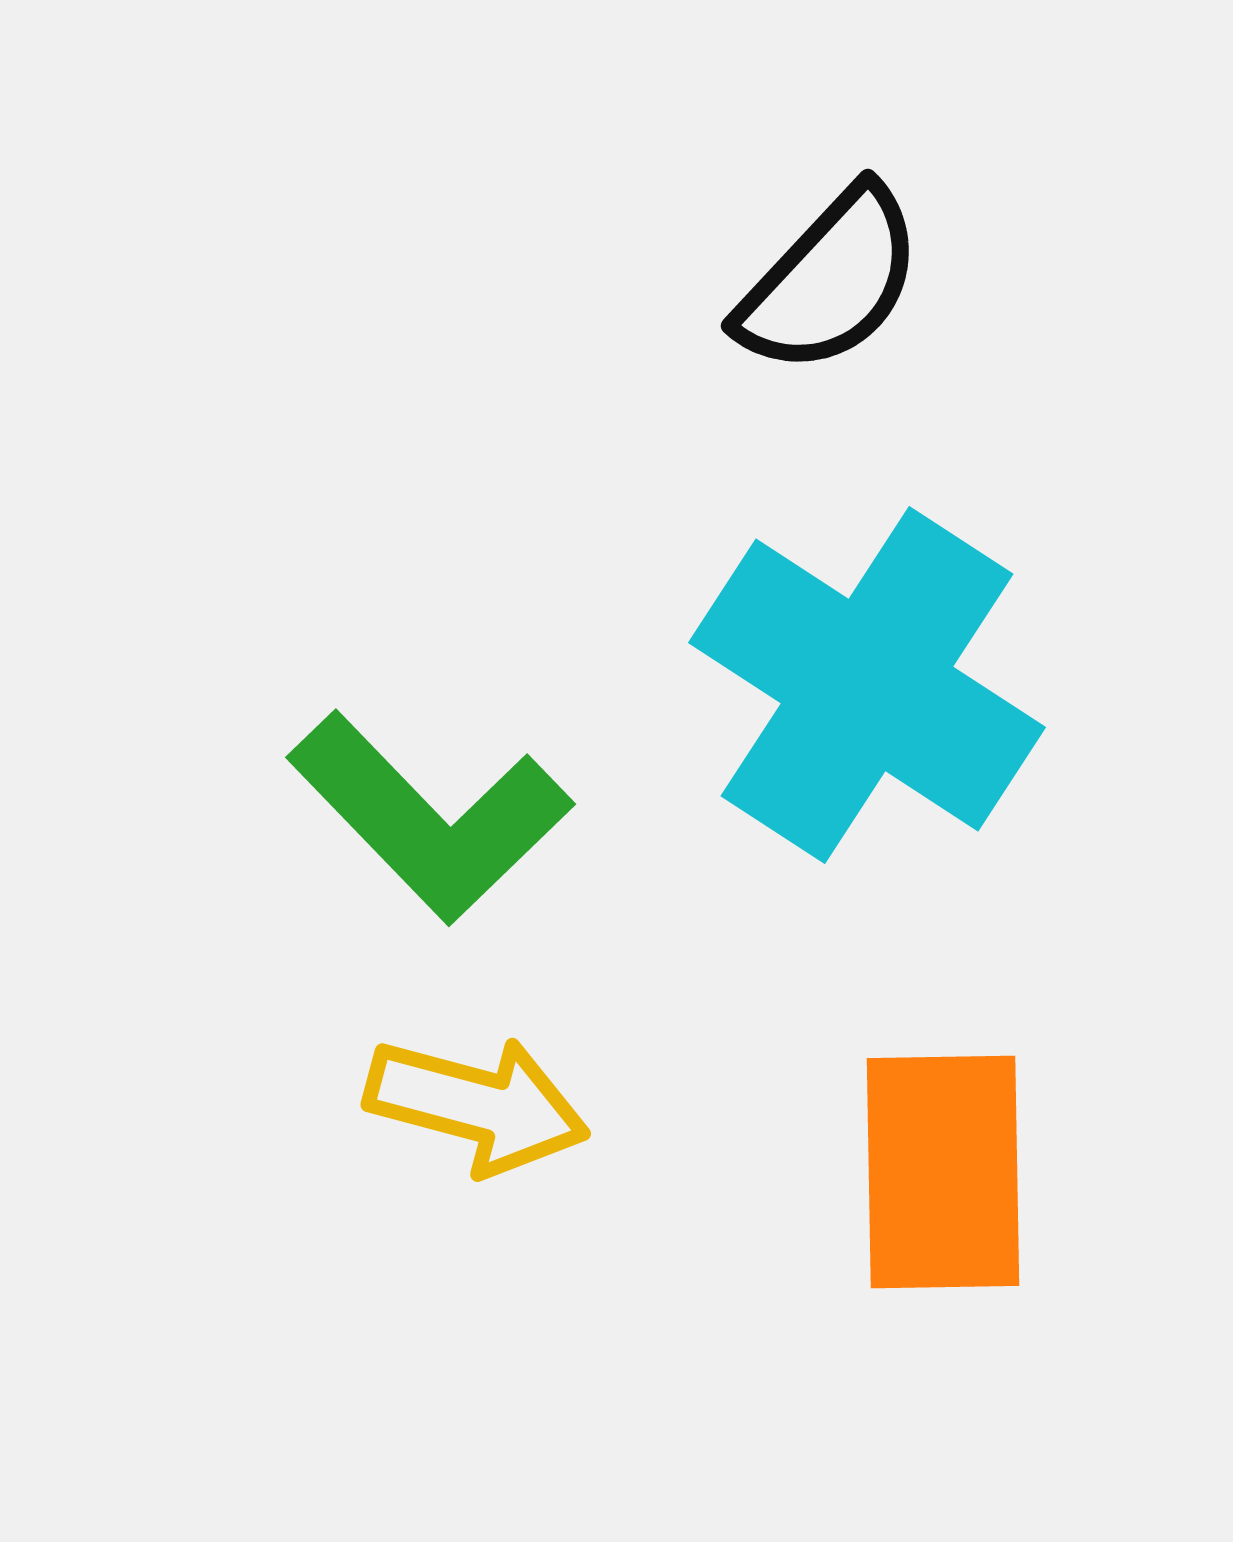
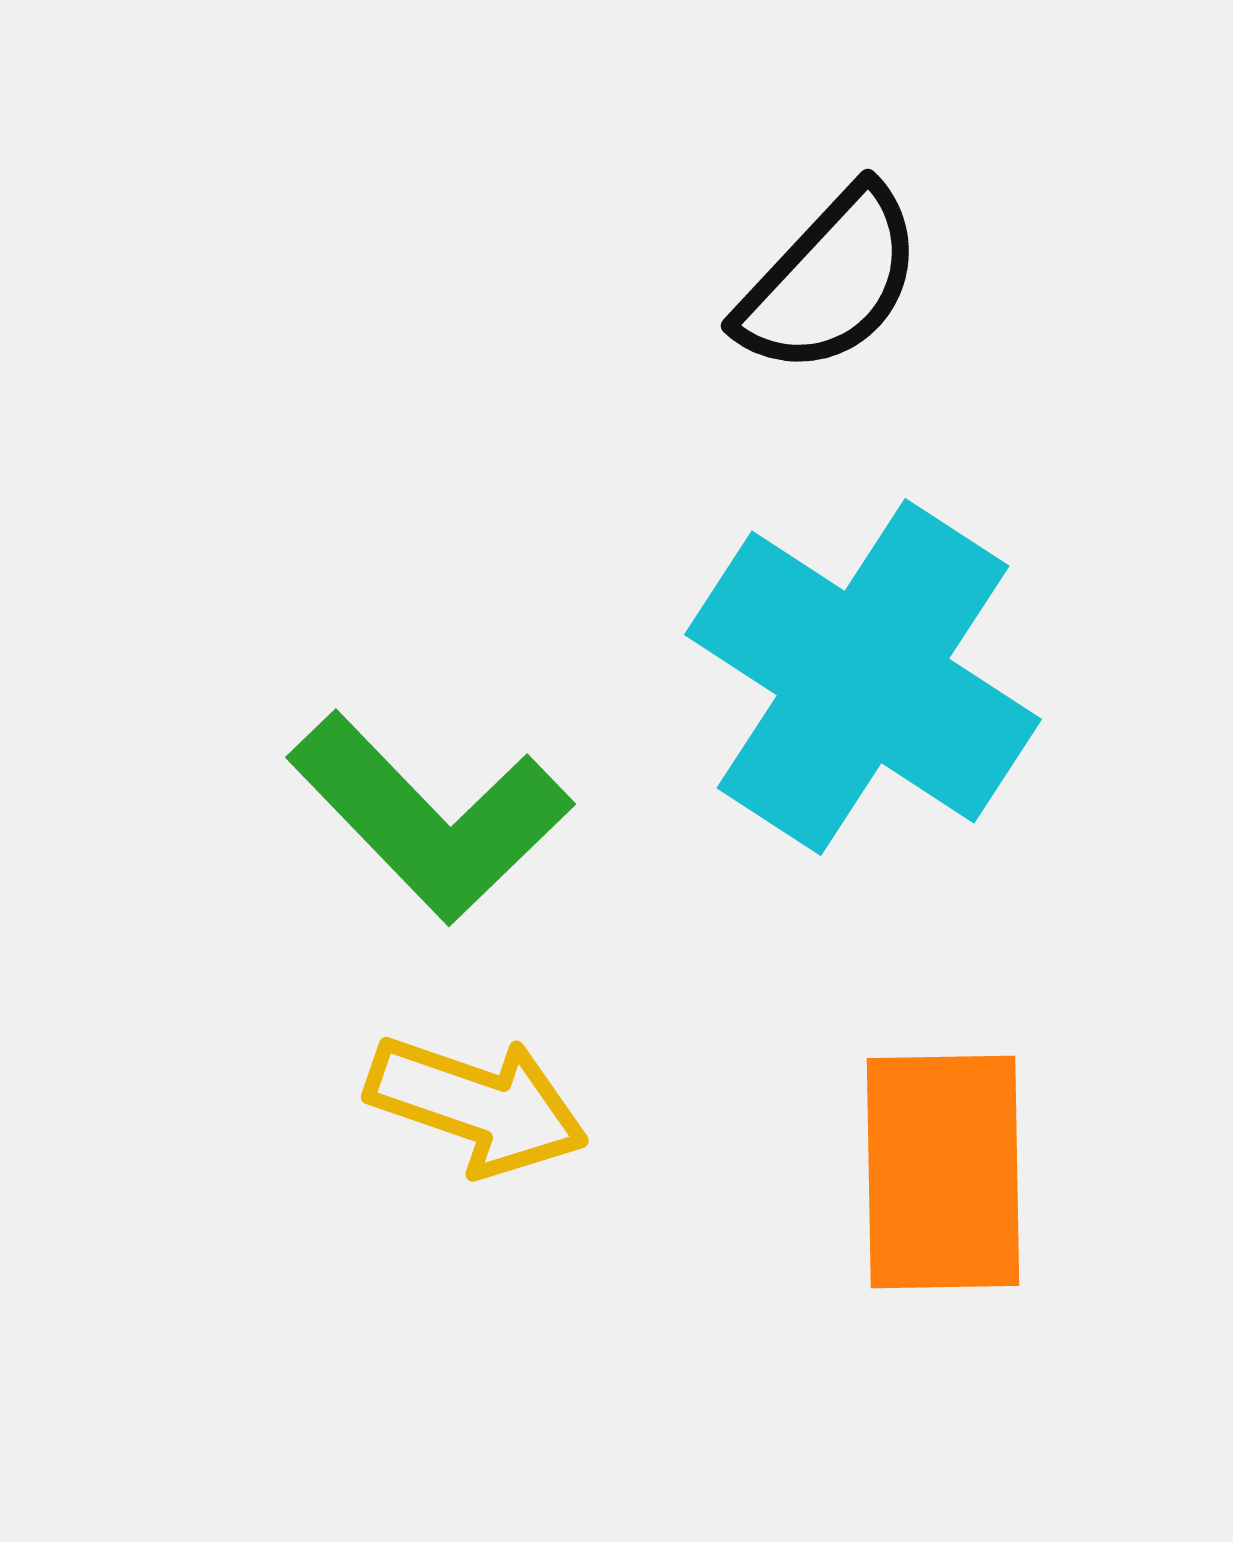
cyan cross: moved 4 px left, 8 px up
yellow arrow: rotated 4 degrees clockwise
